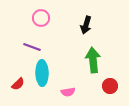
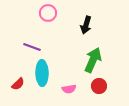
pink circle: moved 7 px right, 5 px up
green arrow: rotated 30 degrees clockwise
red circle: moved 11 px left
pink semicircle: moved 1 px right, 3 px up
